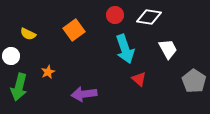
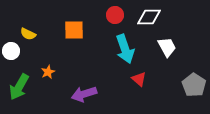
white diamond: rotated 10 degrees counterclockwise
orange square: rotated 35 degrees clockwise
white trapezoid: moved 1 px left, 2 px up
white circle: moved 5 px up
gray pentagon: moved 4 px down
green arrow: rotated 16 degrees clockwise
purple arrow: rotated 10 degrees counterclockwise
